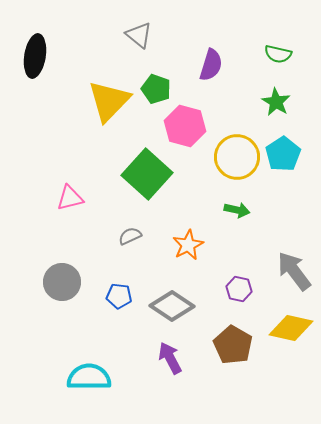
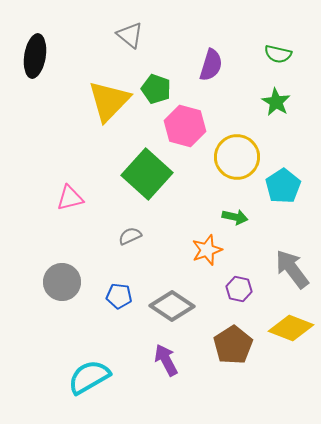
gray triangle: moved 9 px left
cyan pentagon: moved 32 px down
green arrow: moved 2 px left, 7 px down
orange star: moved 19 px right, 5 px down; rotated 8 degrees clockwise
gray arrow: moved 2 px left, 2 px up
yellow diamond: rotated 9 degrees clockwise
brown pentagon: rotated 9 degrees clockwise
purple arrow: moved 4 px left, 2 px down
cyan semicircle: rotated 30 degrees counterclockwise
